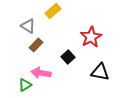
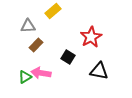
gray triangle: rotated 35 degrees counterclockwise
black square: rotated 16 degrees counterclockwise
black triangle: moved 1 px left, 1 px up
green triangle: moved 8 px up
